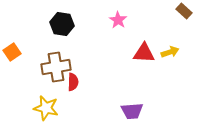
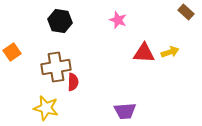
brown rectangle: moved 2 px right, 1 px down
pink star: rotated 12 degrees counterclockwise
black hexagon: moved 2 px left, 3 px up
purple trapezoid: moved 7 px left
